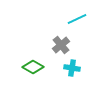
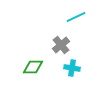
cyan line: moved 1 px left, 2 px up
green diamond: rotated 30 degrees counterclockwise
